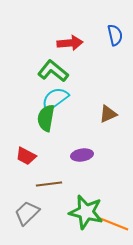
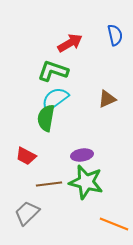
red arrow: rotated 25 degrees counterclockwise
green L-shape: rotated 20 degrees counterclockwise
brown triangle: moved 1 px left, 15 px up
green star: moved 30 px up
